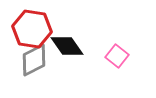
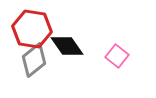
gray diamond: rotated 12 degrees counterclockwise
